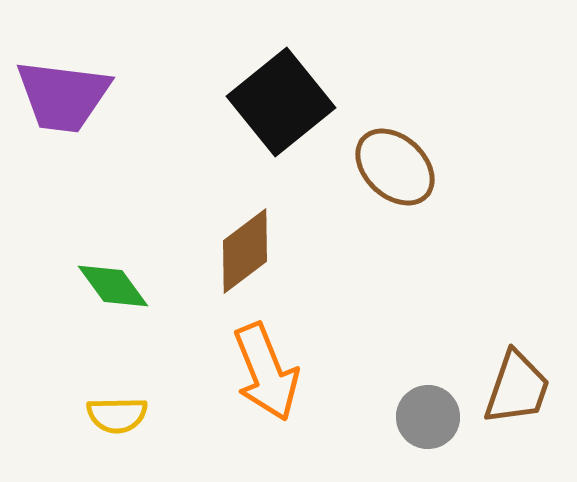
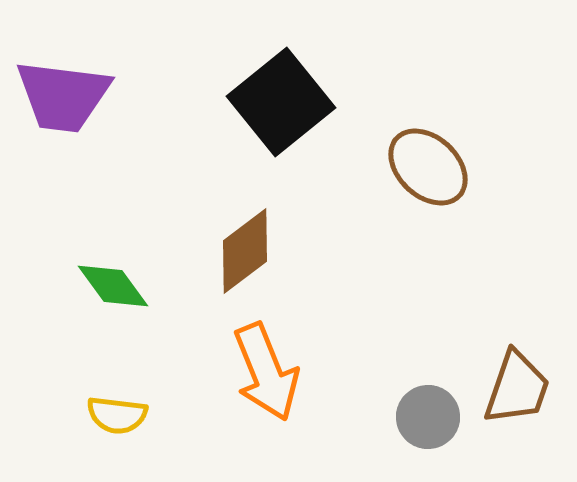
brown ellipse: moved 33 px right
yellow semicircle: rotated 8 degrees clockwise
